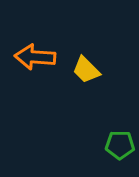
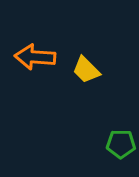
green pentagon: moved 1 px right, 1 px up
